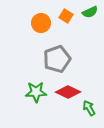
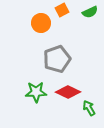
orange square: moved 4 px left, 6 px up; rotated 32 degrees clockwise
